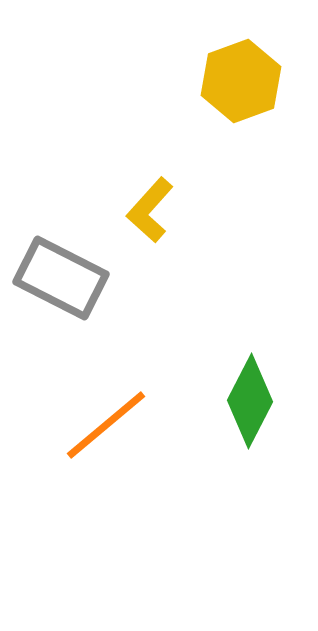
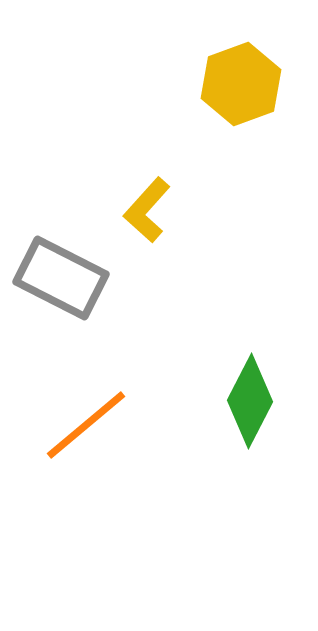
yellow hexagon: moved 3 px down
yellow L-shape: moved 3 px left
orange line: moved 20 px left
